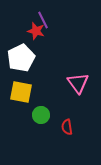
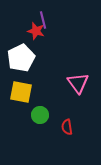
purple line: rotated 12 degrees clockwise
green circle: moved 1 px left
